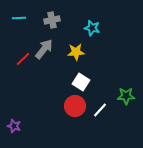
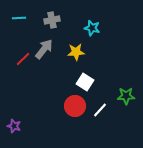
white square: moved 4 px right
